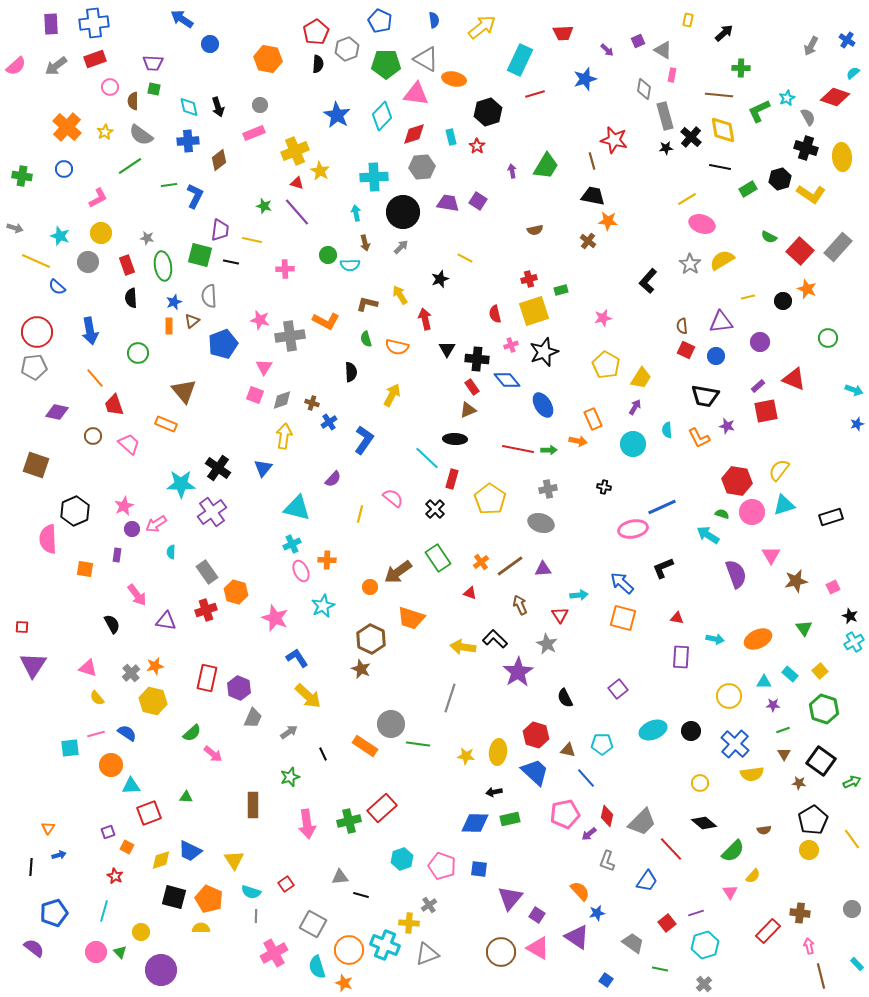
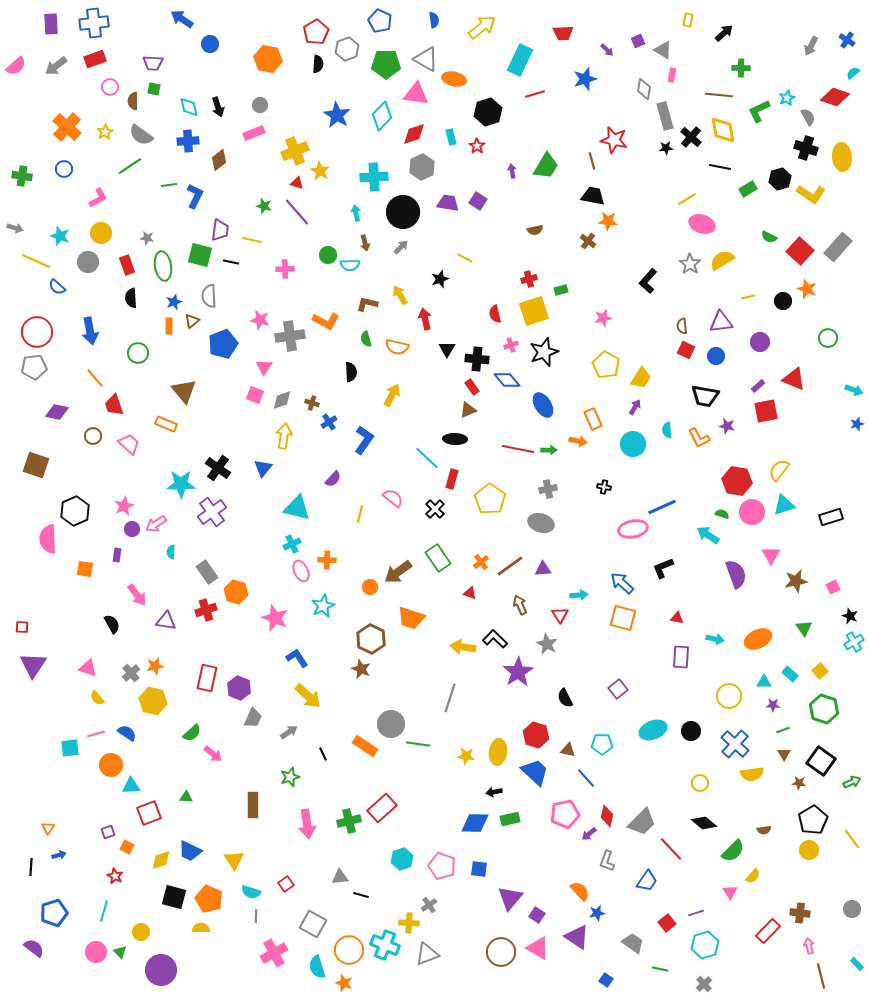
gray hexagon at (422, 167): rotated 20 degrees counterclockwise
